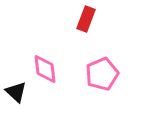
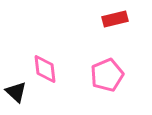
red rectangle: moved 29 px right; rotated 55 degrees clockwise
pink pentagon: moved 5 px right, 1 px down
